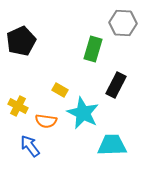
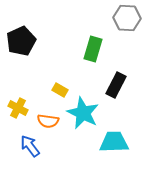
gray hexagon: moved 4 px right, 5 px up
yellow cross: moved 2 px down
orange semicircle: moved 2 px right
cyan trapezoid: moved 2 px right, 3 px up
